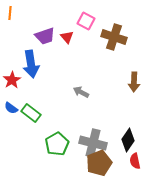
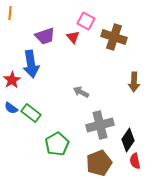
red triangle: moved 6 px right
gray cross: moved 7 px right, 18 px up; rotated 28 degrees counterclockwise
